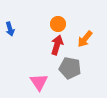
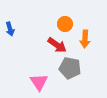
orange circle: moved 7 px right
orange arrow: rotated 36 degrees counterclockwise
red arrow: rotated 108 degrees clockwise
